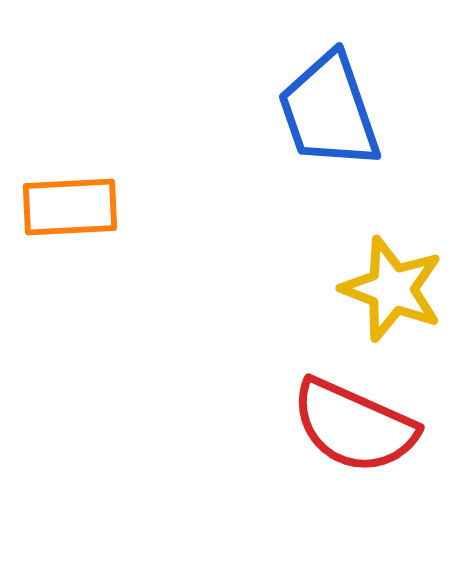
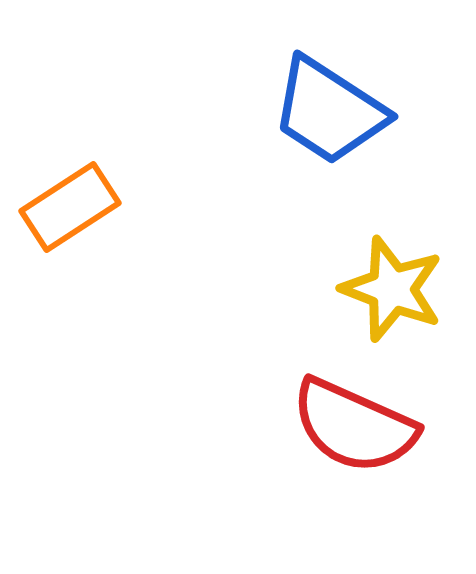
blue trapezoid: rotated 38 degrees counterclockwise
orange rectangle: rotated 30 degrees counterclockwise
